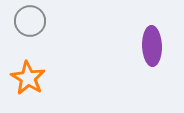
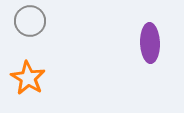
purple ellipse: moved 2 px left, 3 px up
